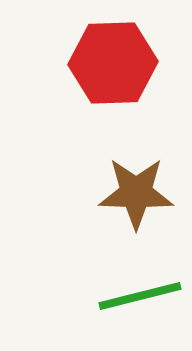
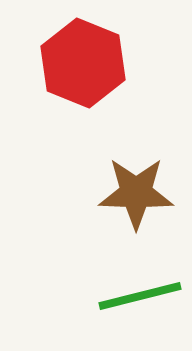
red hexagon: moved 30 px left; rotated 24 degrees clockwise
